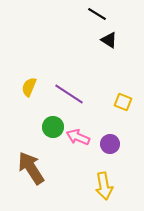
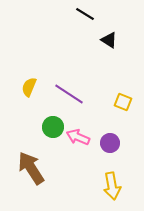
black line: moved 12 px left
purple circle: moved 1 px up
yellow arrow: moved 8 px right
